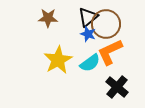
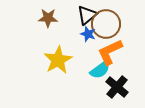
black triangle: moved 1 px left, 2 px up
cyan semicircle: moved 10 px right, 7 px down
